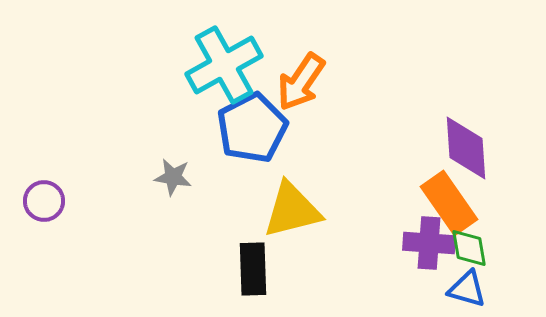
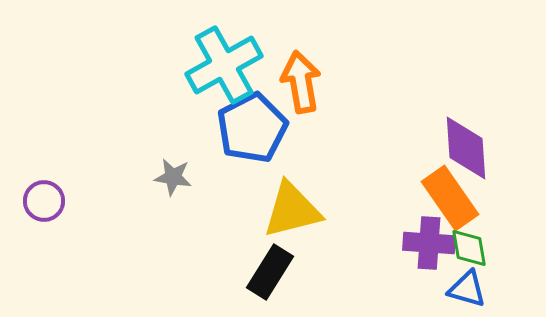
orange arrow: rotated 136 degrees clockwise
orange rectangle: moved 1 px right, 5 px up
black rectangle: moved 17 px right, 3 px down; rotated 34 degrees clockwise
